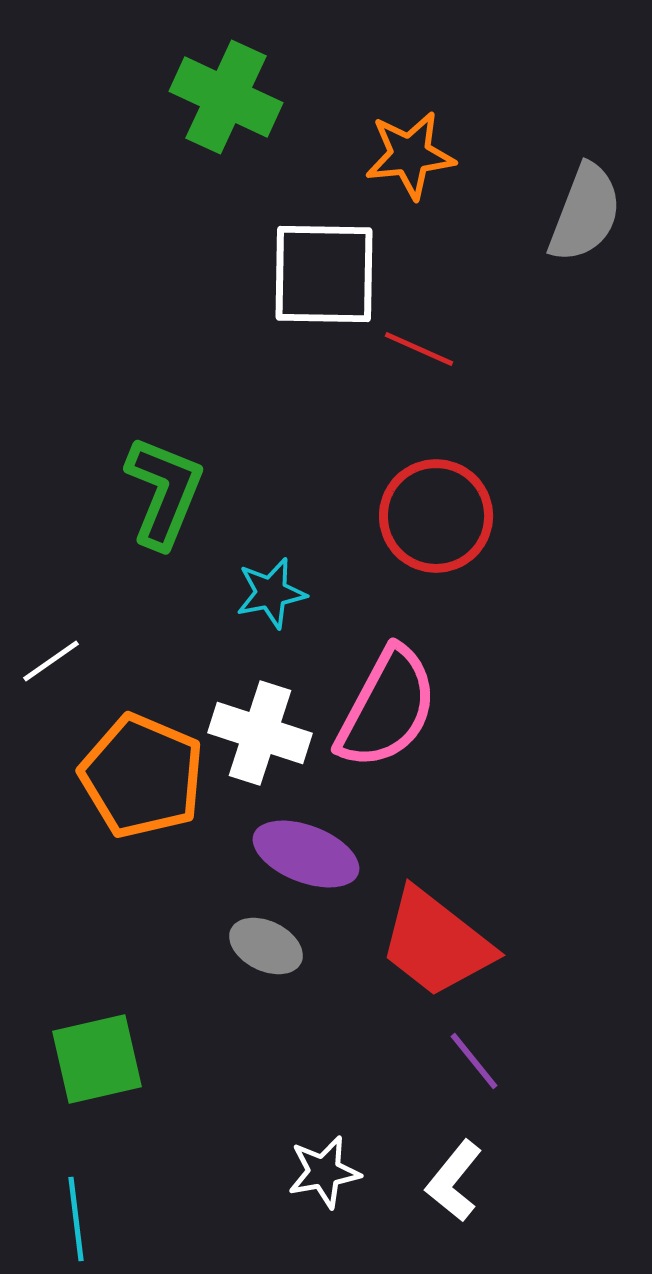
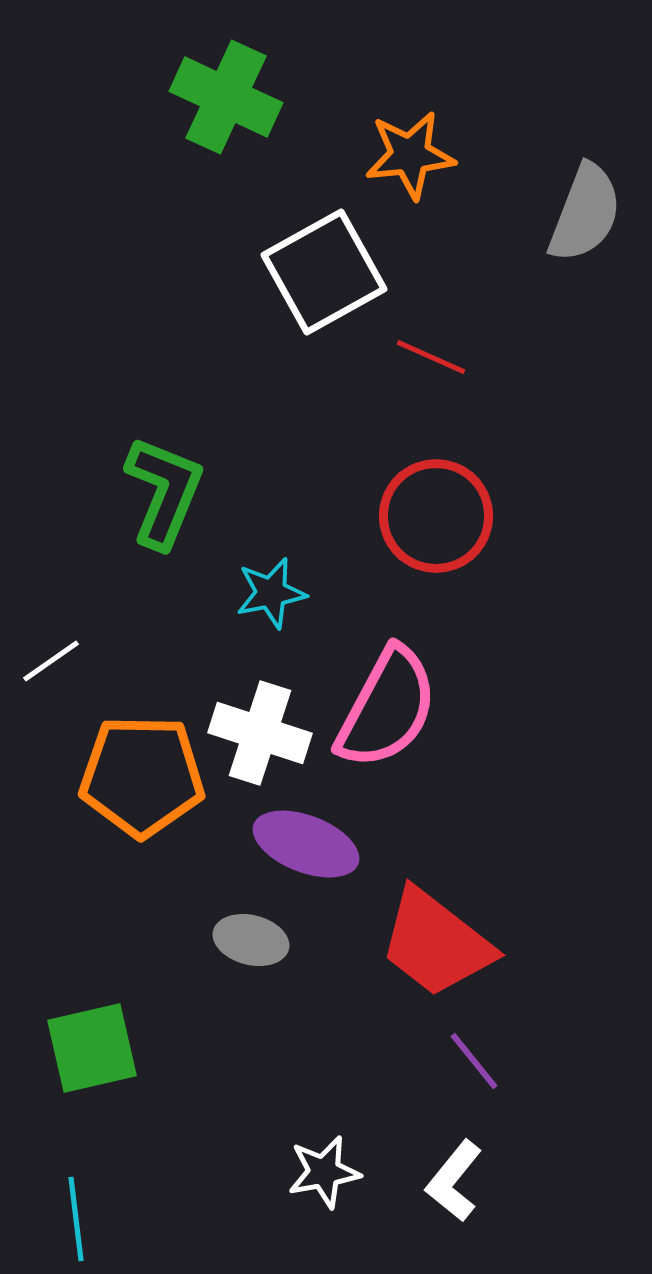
white square: moved 2 px up; rotated 30 degrees counterclockwise
red line: moved 12 px right, 8 px down
orange pentagon: rotated 22 degrees counterclockwise
purple ellipse: moved 10 px up
gray ellipse: moved 15 px left, 6 px up; rotated 12 degrees counterclockwise
green square: moved 5 px left, 11 px up
